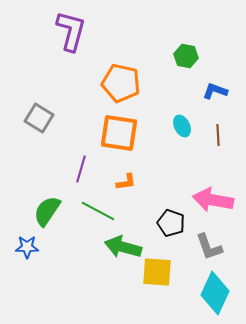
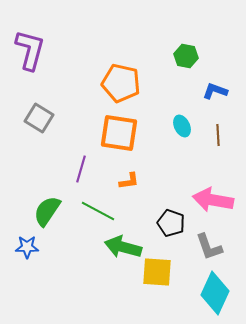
purple L-shape: moved 41 px left, 19 px down
orange L-shape: moved 3 px right, 1 px up
